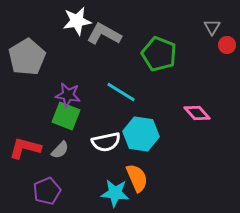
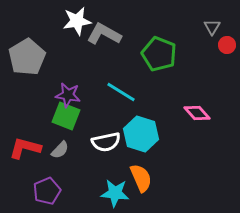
cyan hexagon: rotated 8 degrees clockwise
orange semicircle: moved 4 px right
